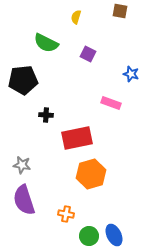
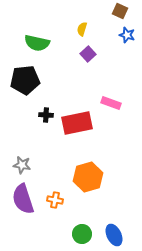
brown square: rotated 14 degrees clockwise
yellow semicircle: moved 6 px right, 12 px down
green semicircle: moved 9 px left; rotated 15 degrees counterclockwise
purple square: rotated 21 degrees clockwise
blue star: moved 4 px left, 39 px up
black pentagon: moved 2 px right
red rectangle: moved 15 px up
orange hexagon: moved 3 px left, 3 px down
purple semicircle: moved 1 px left, 1 px up
orange cross: moved 11 px left, 14 px up
green circle: moved 7 px left, 2 px up
